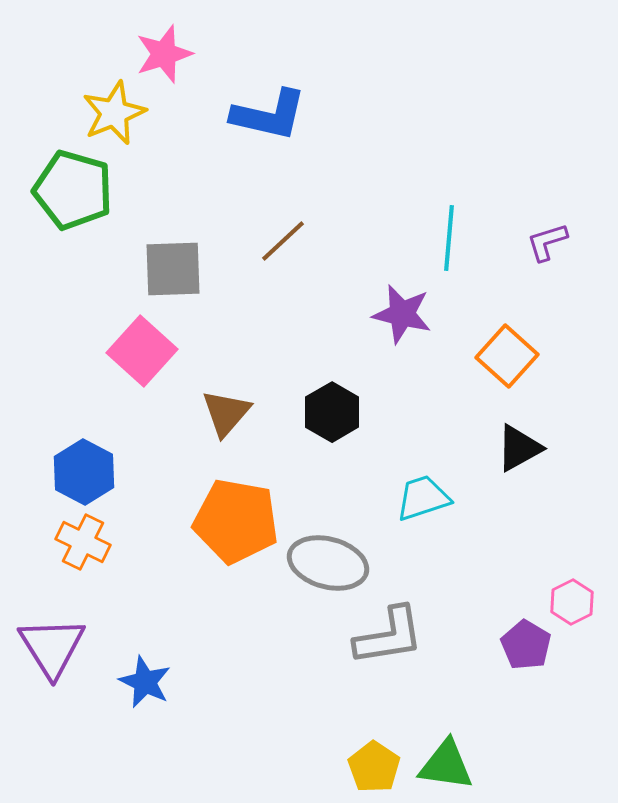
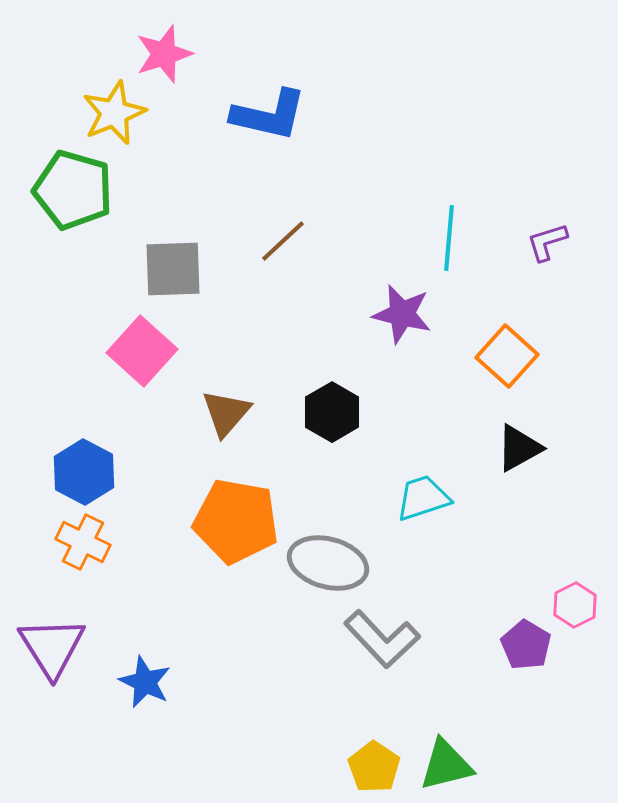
pink hexagon: moved 3 px right, 3 px down
gray L-shape: moved 7 px left, 3 px down; rotated 56 degrees clockwise
green triangle: rotated 22 degrees counterclockwise
